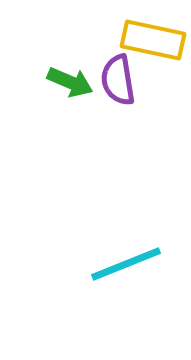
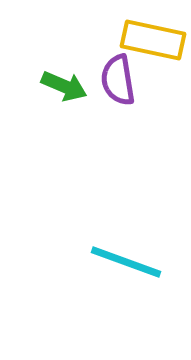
green arrow: moved 6 px left, 4 px down
cyan line: moved 2 px up; rotated 42 degrees clockwise
